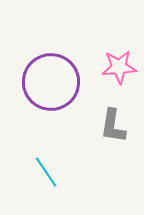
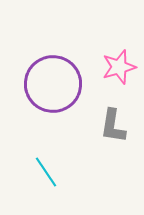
pink star: rotated 12 degrees counterclockwise
purple circle: moved 2 px right, 2 px down
